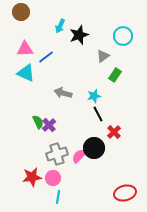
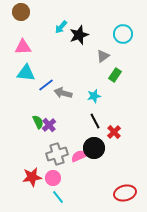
cyan arrow: moved 1 px right, 1 px down; rotated 16 degrees clockwise
cyan circle: moved 2 px up
pink triangle: moved 2 px left, 2 px up
blue line: moved 28 px down
cyan triangle: rotated 18 degrees counterclockwise
black line: moved 3 px left, 7 px down
pink semicircle: rotated 21 degrees clockwise
cyan line: rotated 48 degrees counterclockwise
